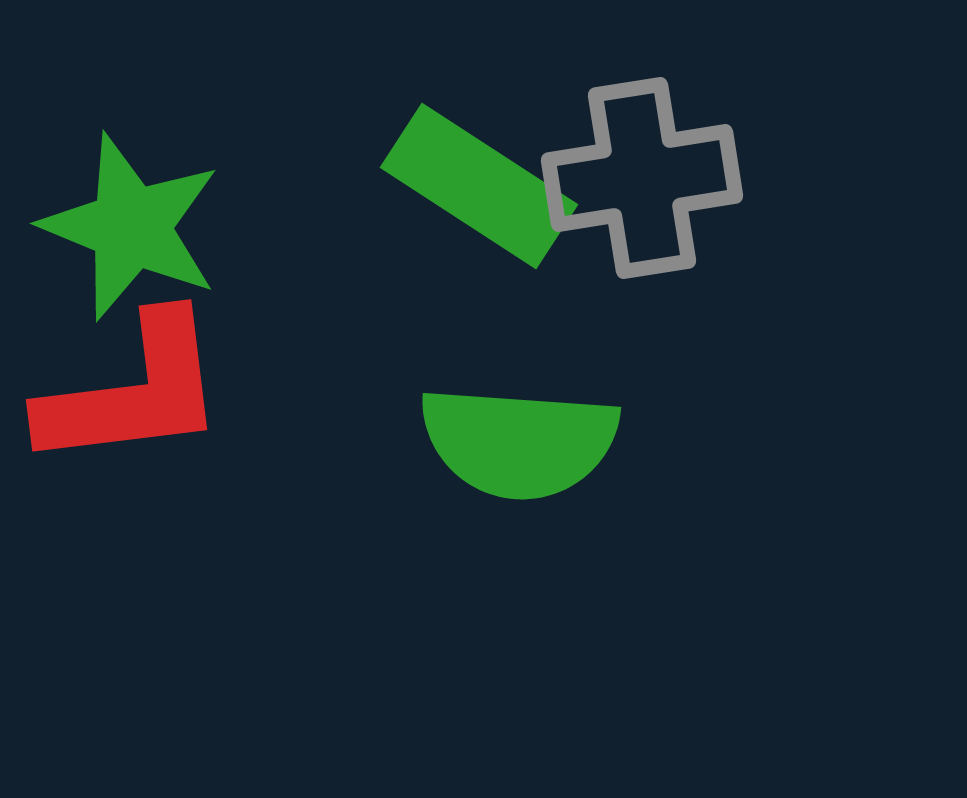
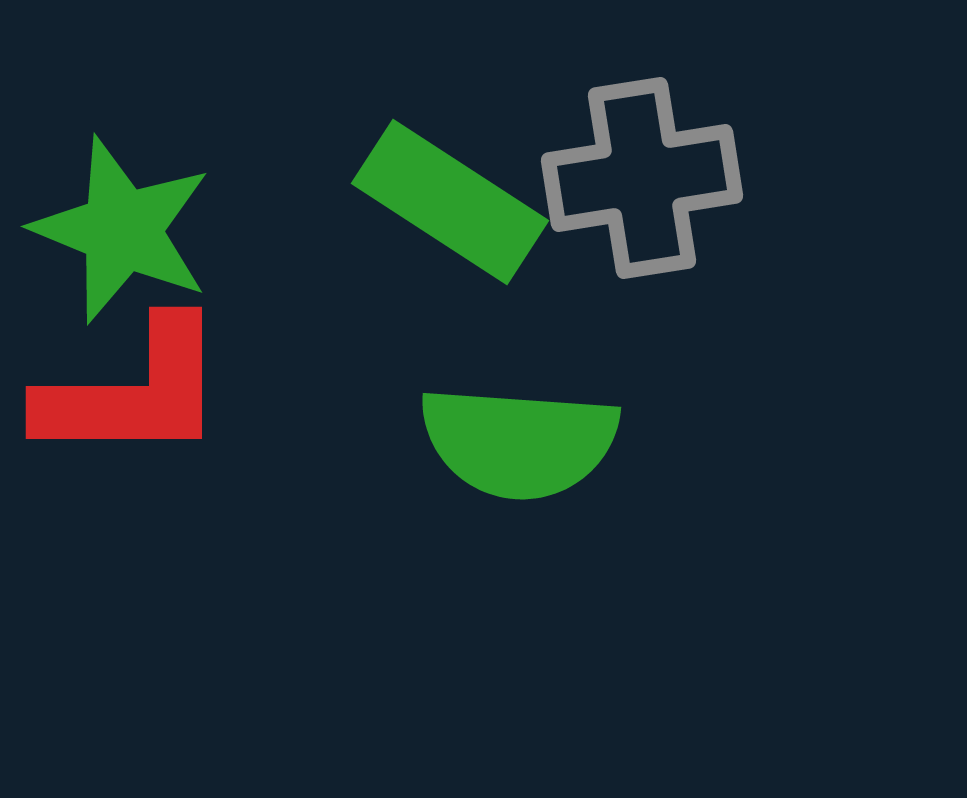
green rectangle: moved 29 px left, 16 px down
green star: moved 9 px left, 3 px down
red L-shape: rotated 7 degrees clockwise
